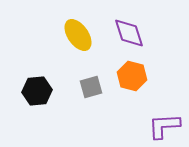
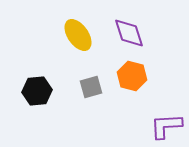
purple L-shape: moved 2 px right
